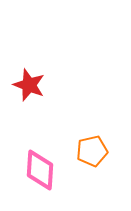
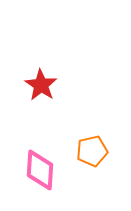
red star: moved 12 px right; rotated 12 degrees clockwise
